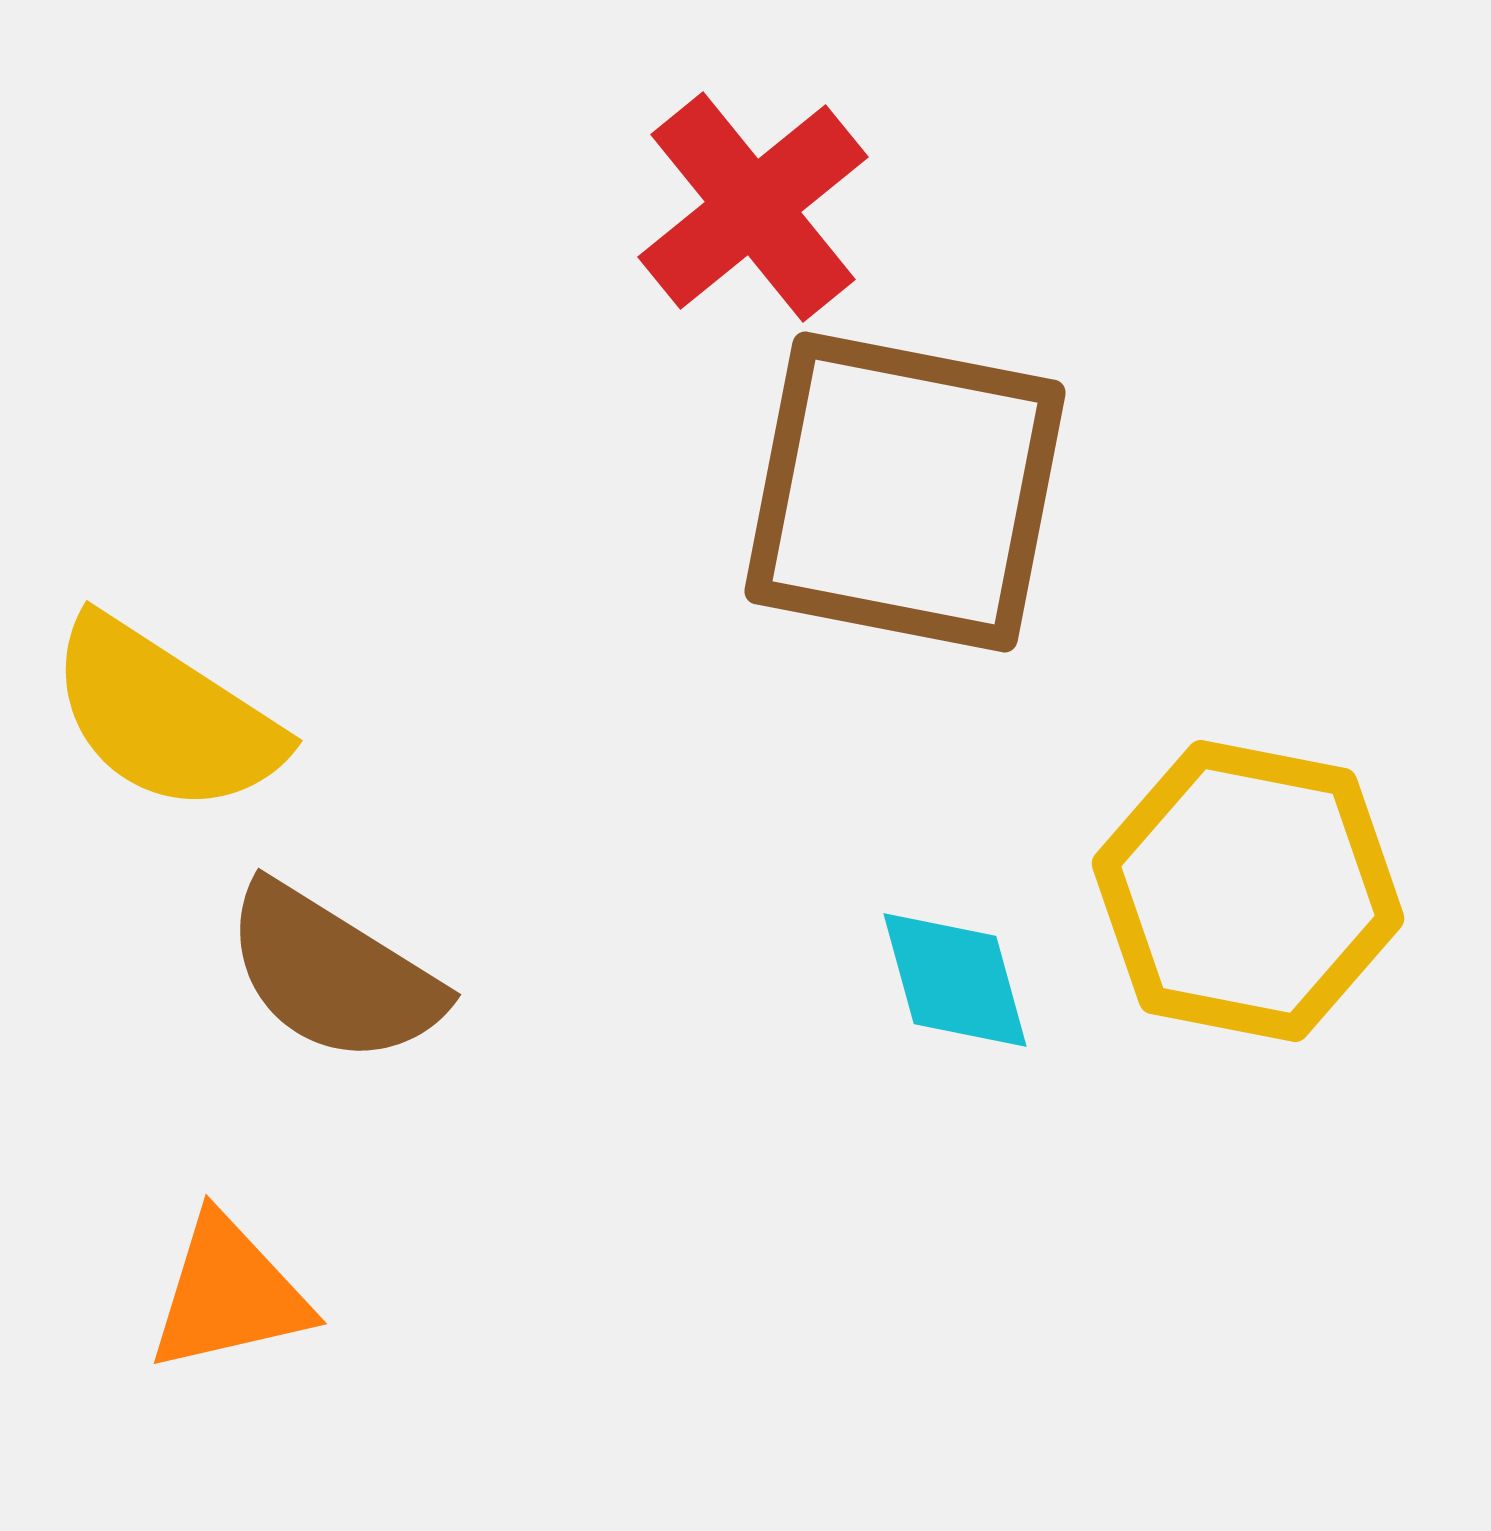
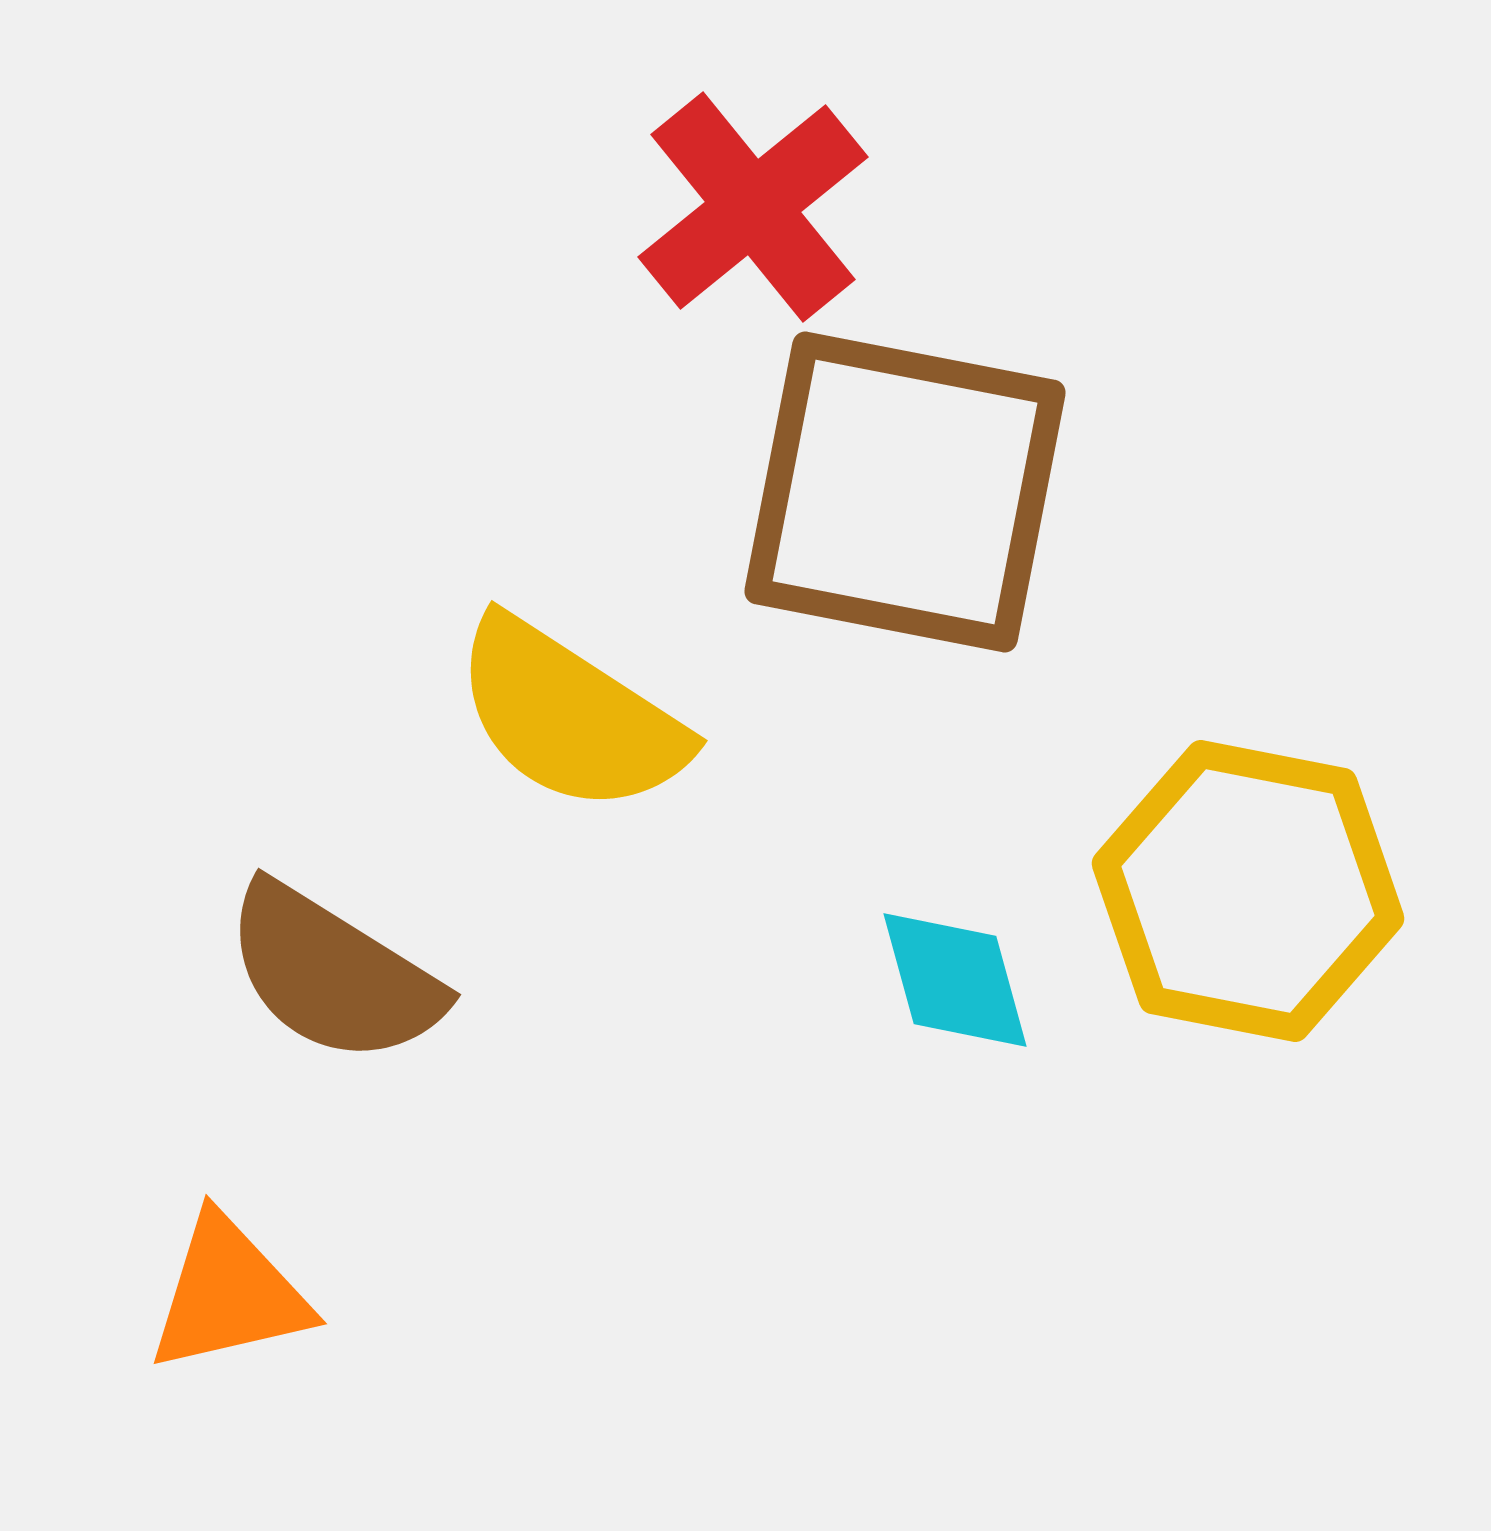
yellow semicircle: moved 405 px right
